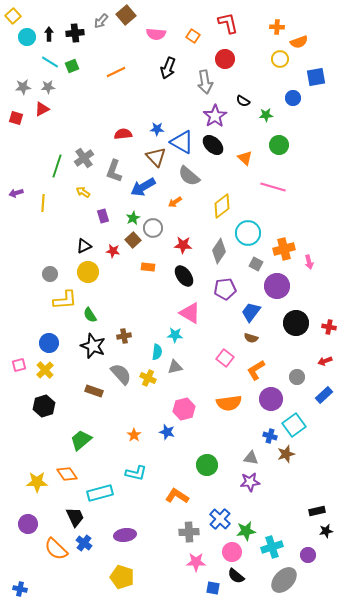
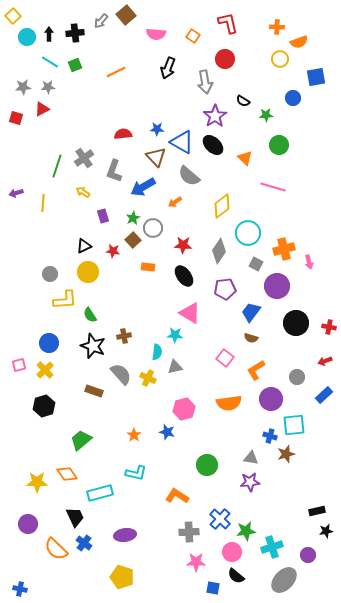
green square at (72, 66): moved 3 px right, 1 px up
cyan square at (294, 425): rotated 30 degrees clockwise
